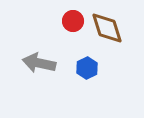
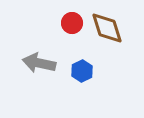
red circle: moved 1 px left, 2 px down
blue hexagon: moved 5 px left, 3 px down
